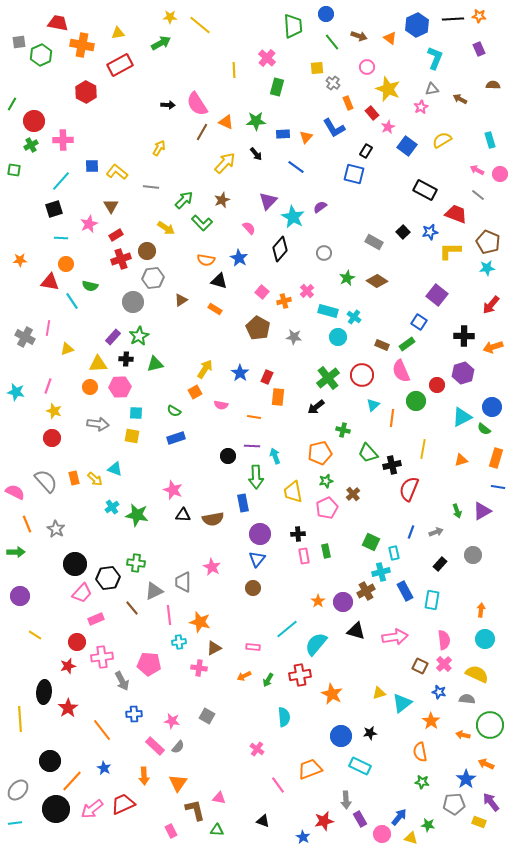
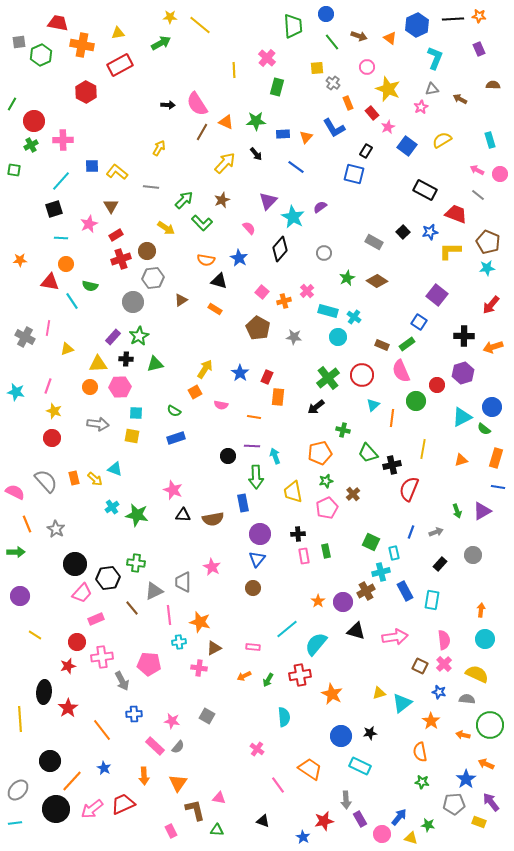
orange trapezoid at (310, 769): rotated 55 degrees clockwise
